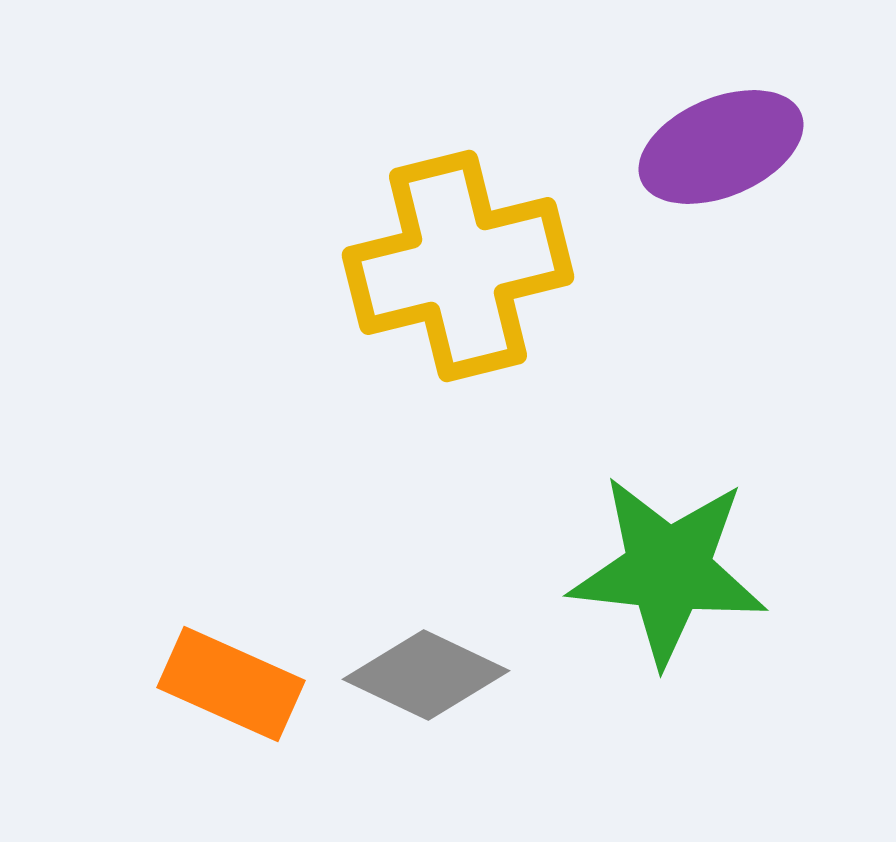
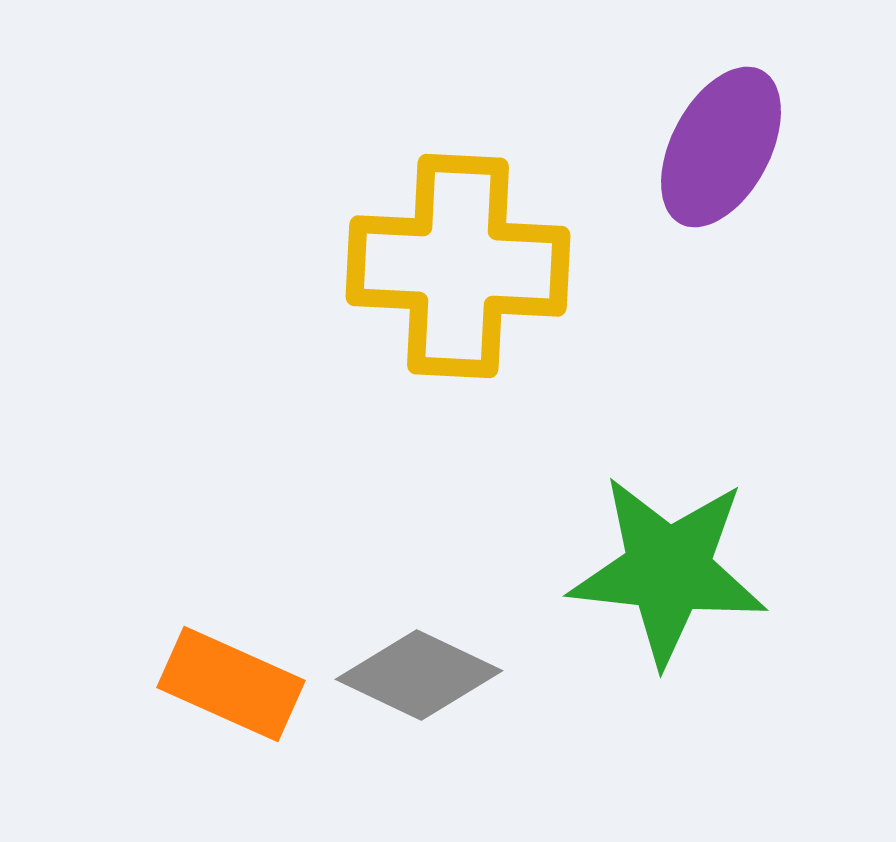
purple ellipse: rotated 39 degrees counterclockwise
yellow cross: rotated 17 degrees clockwise
gray diamond: moved 7 px left
